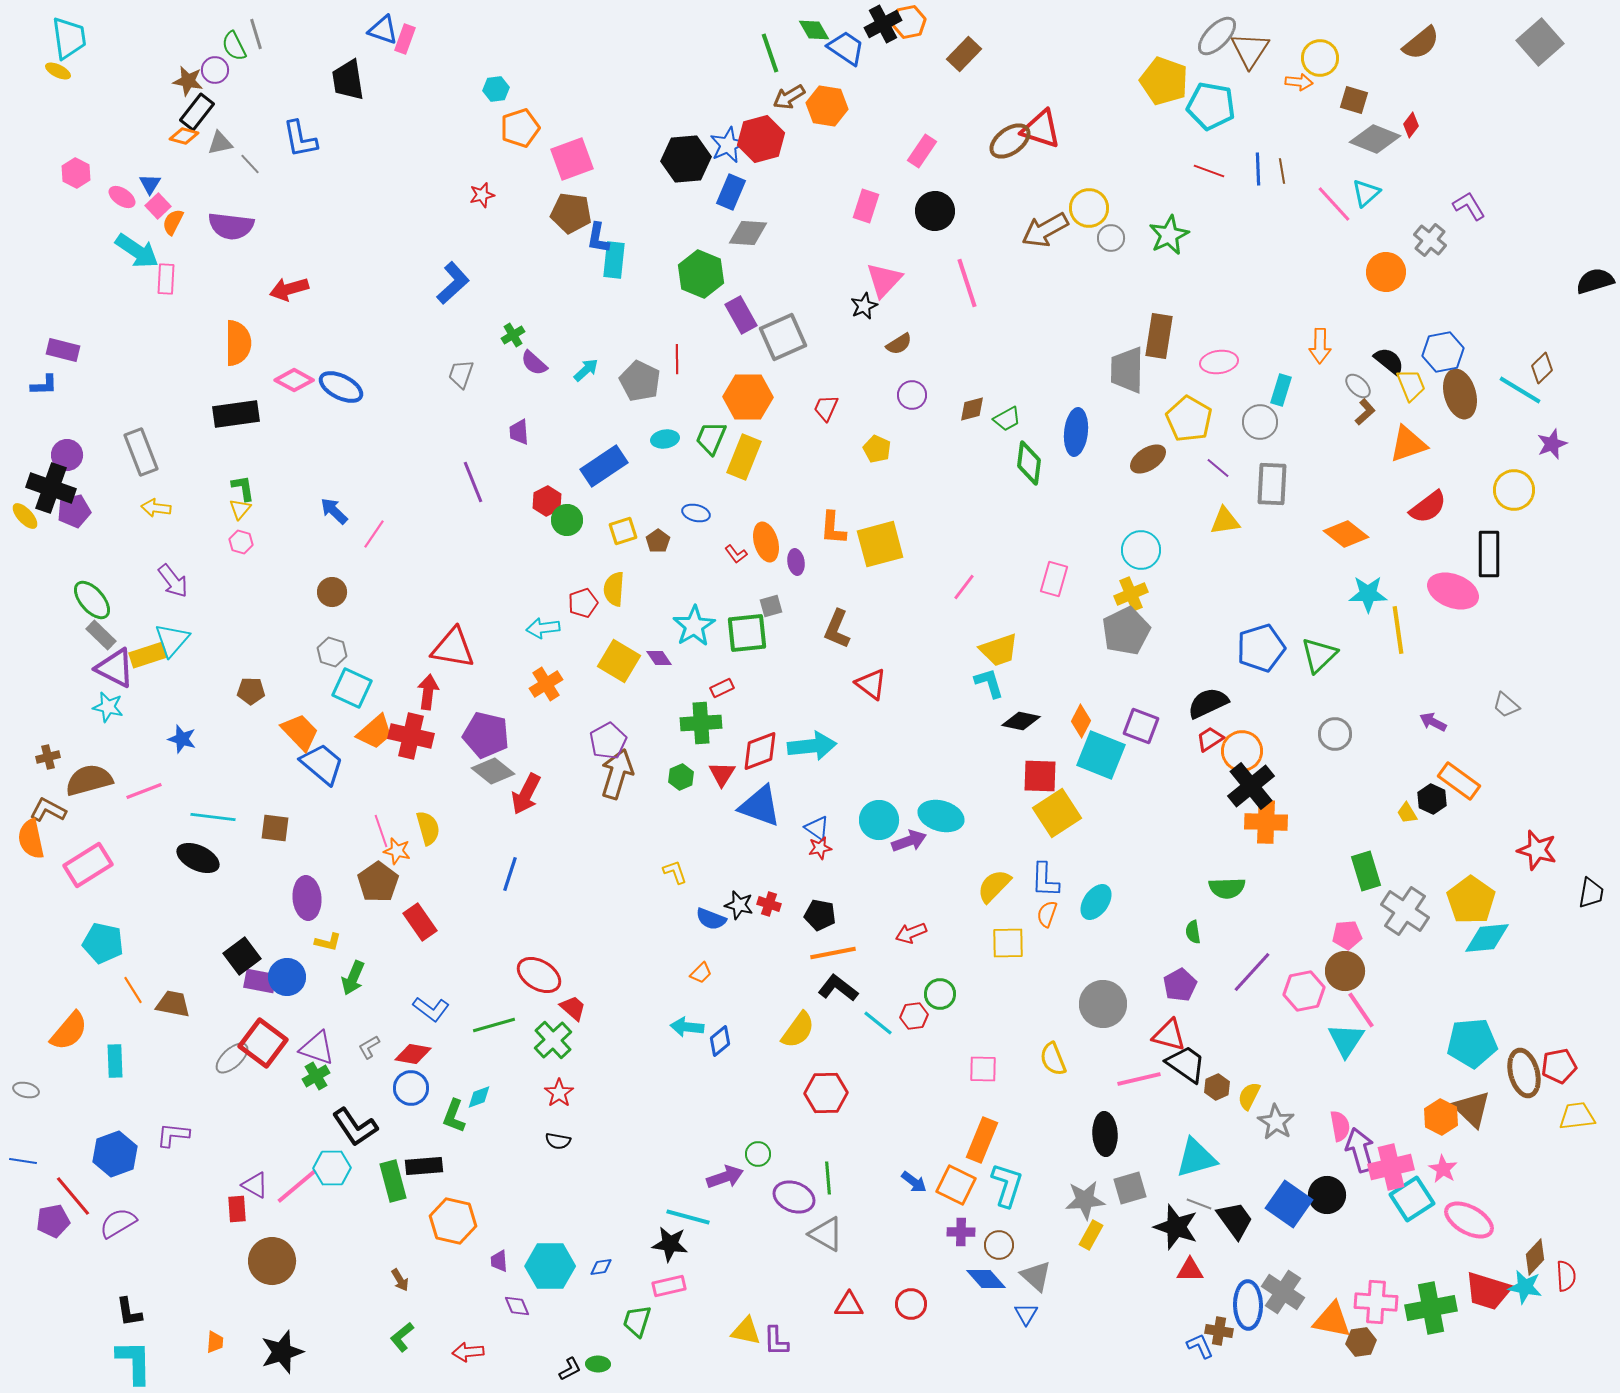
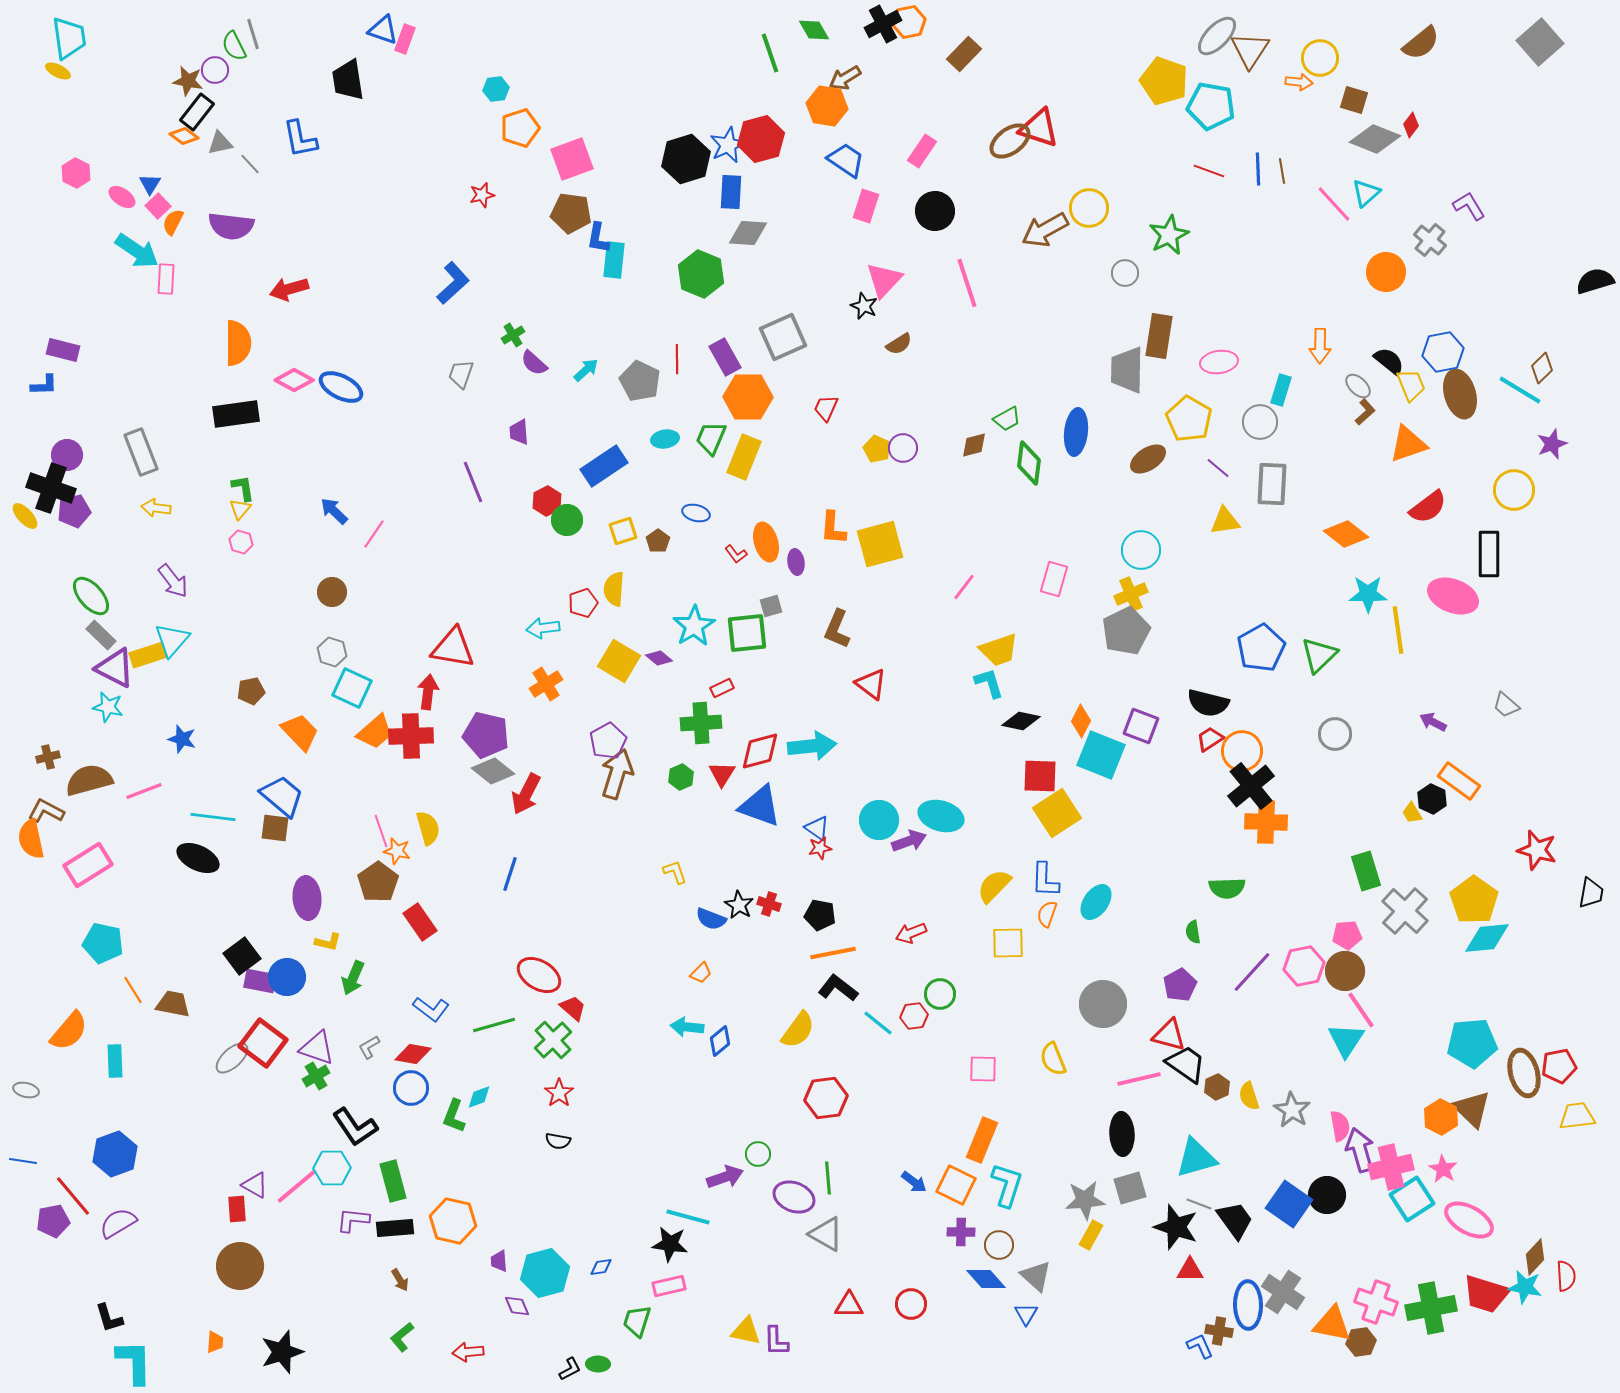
gray line at (256, 34): moved 3 px left
blue trapezoid at (846, 48): moved 112 px down
brown arrow at (789, 97): moved 56 px right, 19 px up
red triangle at (1041, 129): moved 2 px left, 1 px up
orange diamond at (184, 136): rotated 20 degrees clockwise
black hexagon at (686, 159): rotated 12 degrees counterclockwise
blue rectangle at (731, 192): rotated 20 degrees counterclockwise
gray circle at (1111, 238): moved 14 px right, 35 px down
black star at (864, 306): rotated 24 degrees counterclockwise
purple rectangle at (741, 315): moved 16 px left, 42 px down
purple circle at (912, 395): moved 9 px left, 53 px down
brown diamond at (972, 409): moved 2 px right, 36 px down
pink ellipse at (1453, 591): moved 5 px down
green ellipse at (92, 600): moved 1 px left, 4 px up
blue pentagon at (1261, 648): rotated 12 degrees counterclockwise
purple diamond at (659, 658): rotated 16 degrees counterclockwise
brown pentagon at (251, 691): rotated 12 degrees counterclockwise
black semicircle at (1208, 703): rotated 141 degrees counterclockwise
red cross at (411, 736): rotated 15 degrees counterclockwise
red diamond at (760, 751): rotated 6 degrees clockwise
blue trapezoid at (322, 764): moved 40 px left, 32 px down
brown L-shape at (48, 810): moved 2 px left, 1 px down
yellow trapezoid at (1407, 813): moved 5 px right
yellow pentagon at (1471, 900): moved 3 px right
black star at (739, 905): rotated 16 degrees clockwise
gray cross at (1405, 911): rotated 9 degrees clockwise
pink hexagon at (1304, 991): moved 25 px up
red hexagon at (826, 1093): moved 5 px down; rotated 6 degrees counterclockwise
yellow semicircle at (1249, 1096): rotated 44 degrees counterclockwise
gray star at (1276, 1122): moved 16 px right, 12 px up
black ellipse at (1105, 1134): moved 17 px right
purple L-shape at (173, 1135): moved 180 px right, 85 px down
black rectangle at (424, 1166): moved 29 px left, 62 px down
brown circle at (272, 1261): moved 32 px left, 5 px down
cyan hexagon at (550, 1266): moved 5 px left, 7 px down; rotated 15 degrees counterclockwise
red trapezoid at (1488, 1291): moved 2 px left, 3 px down
pink cross at (1376, 1302): rotated 15 degrees clockwise
black L-shape at (129, 1312): moved 20 px left, 6 px down; rotated 8 degrees counterclockwise
orange triangle at (1332, 1320): moved 4 px down
